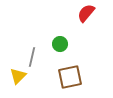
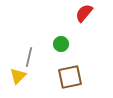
red semicircle: moved 2 px left
green circle: moved 1 px right
gray line: moved 3 px left
